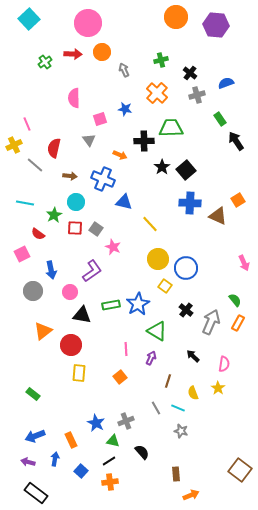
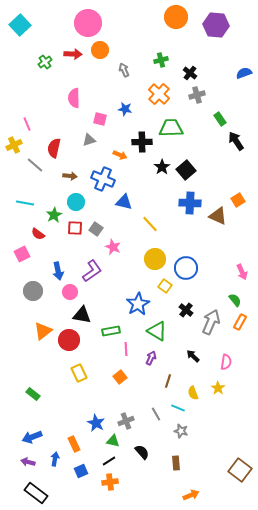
cyan square at (29, 19): moved 9 px left, 6 px down
orange circle at (102, 52): moved 2 px left, 2 px up
blue semicircle at (226, 83): moved 18 px right, 10 px up
orange cross at (157, 93): moved 2 px right, 1 px down
pink square at (100, 119): rotated 32 degrees clockwise
gray triangle at (89, 140): rotated 48 degrees clockwise
black cross at (144, 141): moved 2 px left, 1 px down
yellow circle at (158, 259): moved 3 px left
pink arrow at (244, 263): moved 2 px left, 9 px down
blue arrow at (51, 270): moved 7 px right, 1 px down
green rectangle at (111, 305): moved 26 px down
orange rectangle at (238, 323): moved 2 px right, 1 px up
red circle at (71, 345): moved 2 px left, 5 px up
pink semicircle at (224, 364): moved 2 px right, 2 px up
yellow rectangle at (79, 373): rotated 30 degrees counterclockwise
gray line at (156, 408): moved 6 px down
blue arrow at (35, 436): moved 3 px left, 1 px down
orange rectangle at (71, 440): moved 3 px right, 4 px down
blue square at (81, 471): rotated 24 degrees clockwise
brown rectangle at (176, 474): moved 11 px up
